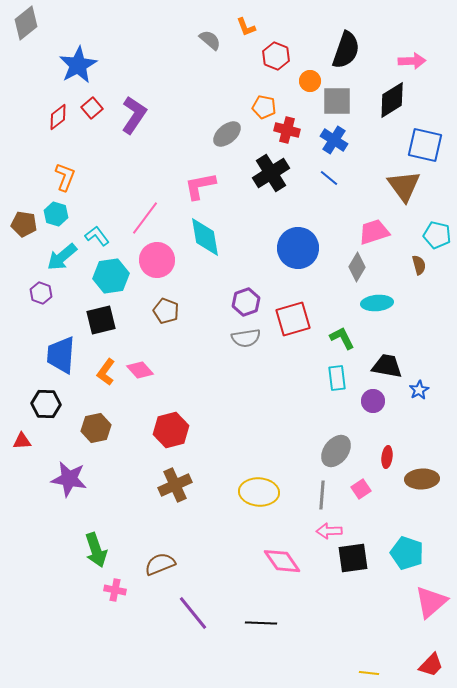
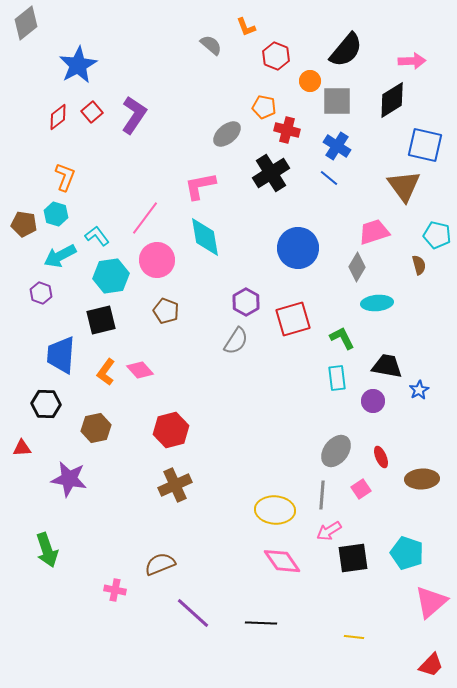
gray semicircle at (210, 40): moved 1 px right, 5 px down
black semicircle at (346, 50): rotated 21 degrees clockwise
red square at (92, 108): moved 4 px down
blue cross at (334, 140): moved 3 px right, 6 px down
cyan arrow at (62, 257): moved 2 px left, 1 px up; rotated 12 degrees clockwise
purple hexagon at (246, 302): rotated 12 degrees counterclockwise
gray semicircle at (246, 338): moved 10 px left, 3 px down; rotated 48 degrees counterclockwise
red triangle at (22, 441): moved 7 px down
red ellipse at (387, 457): moved 6 px left; rotated 30 degrees counterclockwise
yellow ellipse at (259, 492): moved 16 px right, 18 px down
pink arrow at (329, 531): rotated 30 degrees counterclockwise
green arrow at (96, 550): moved 49 px left
purple line at (193, 613): rotated 9 degrees counterclockwise
yellow line at (369, 673): moved 15 px left, 36 px up
